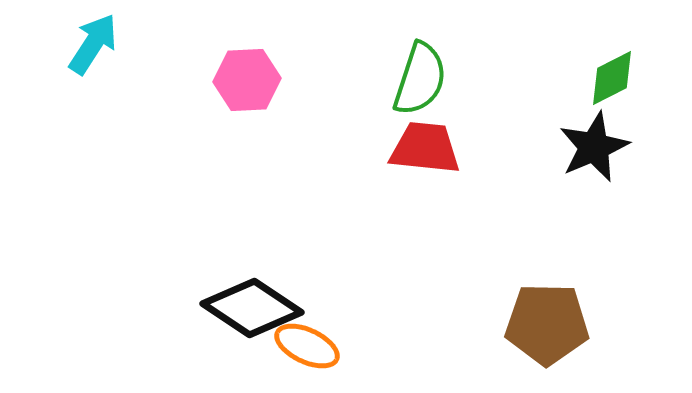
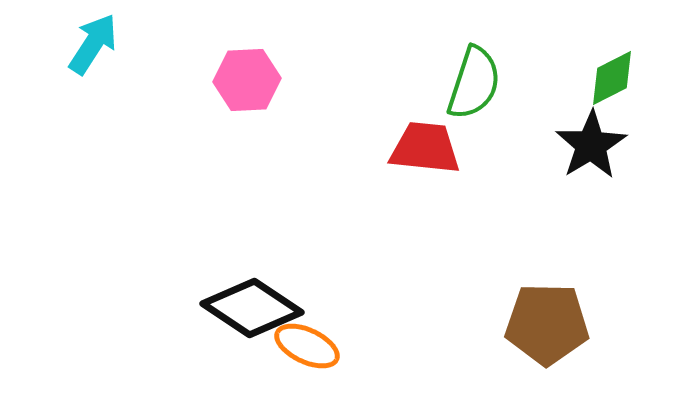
green semicircle: moved 54 px right, 4 px down
black star: moved 3 px left, 2 px up; rotated 8 degrees counterclockwise
